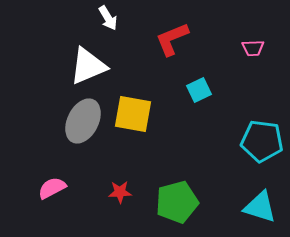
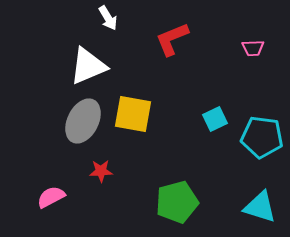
cyan square: moved 16 px right, 29 px down
cyan pentagon: moved 4 px up
pink semicircle: moved 1 px left, 9 px down
red star: moved 19 px left, 21 px up
